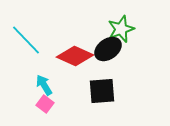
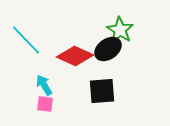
green star: moved 1 px left, 1 px down; rotated 20 degrees counterclockwise
pink square: rotated 30 degrees counterclockwise
